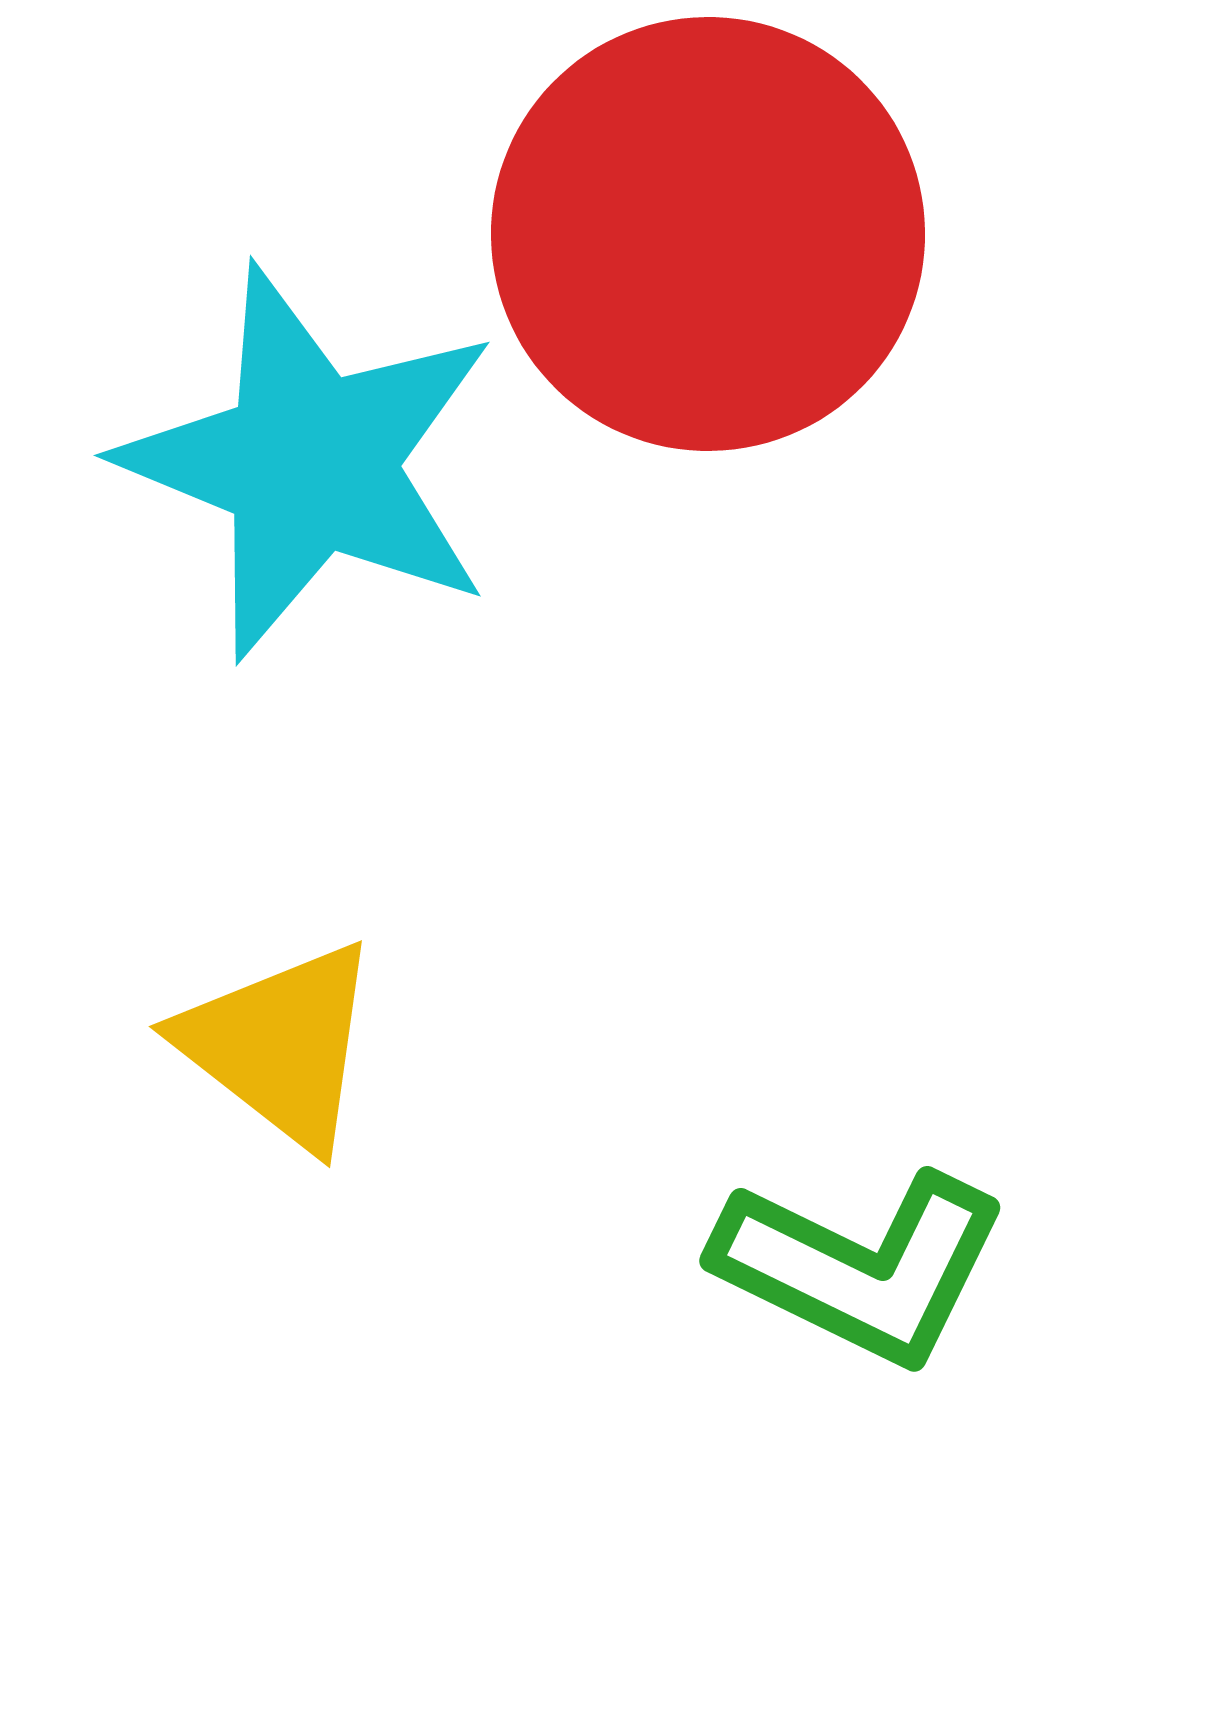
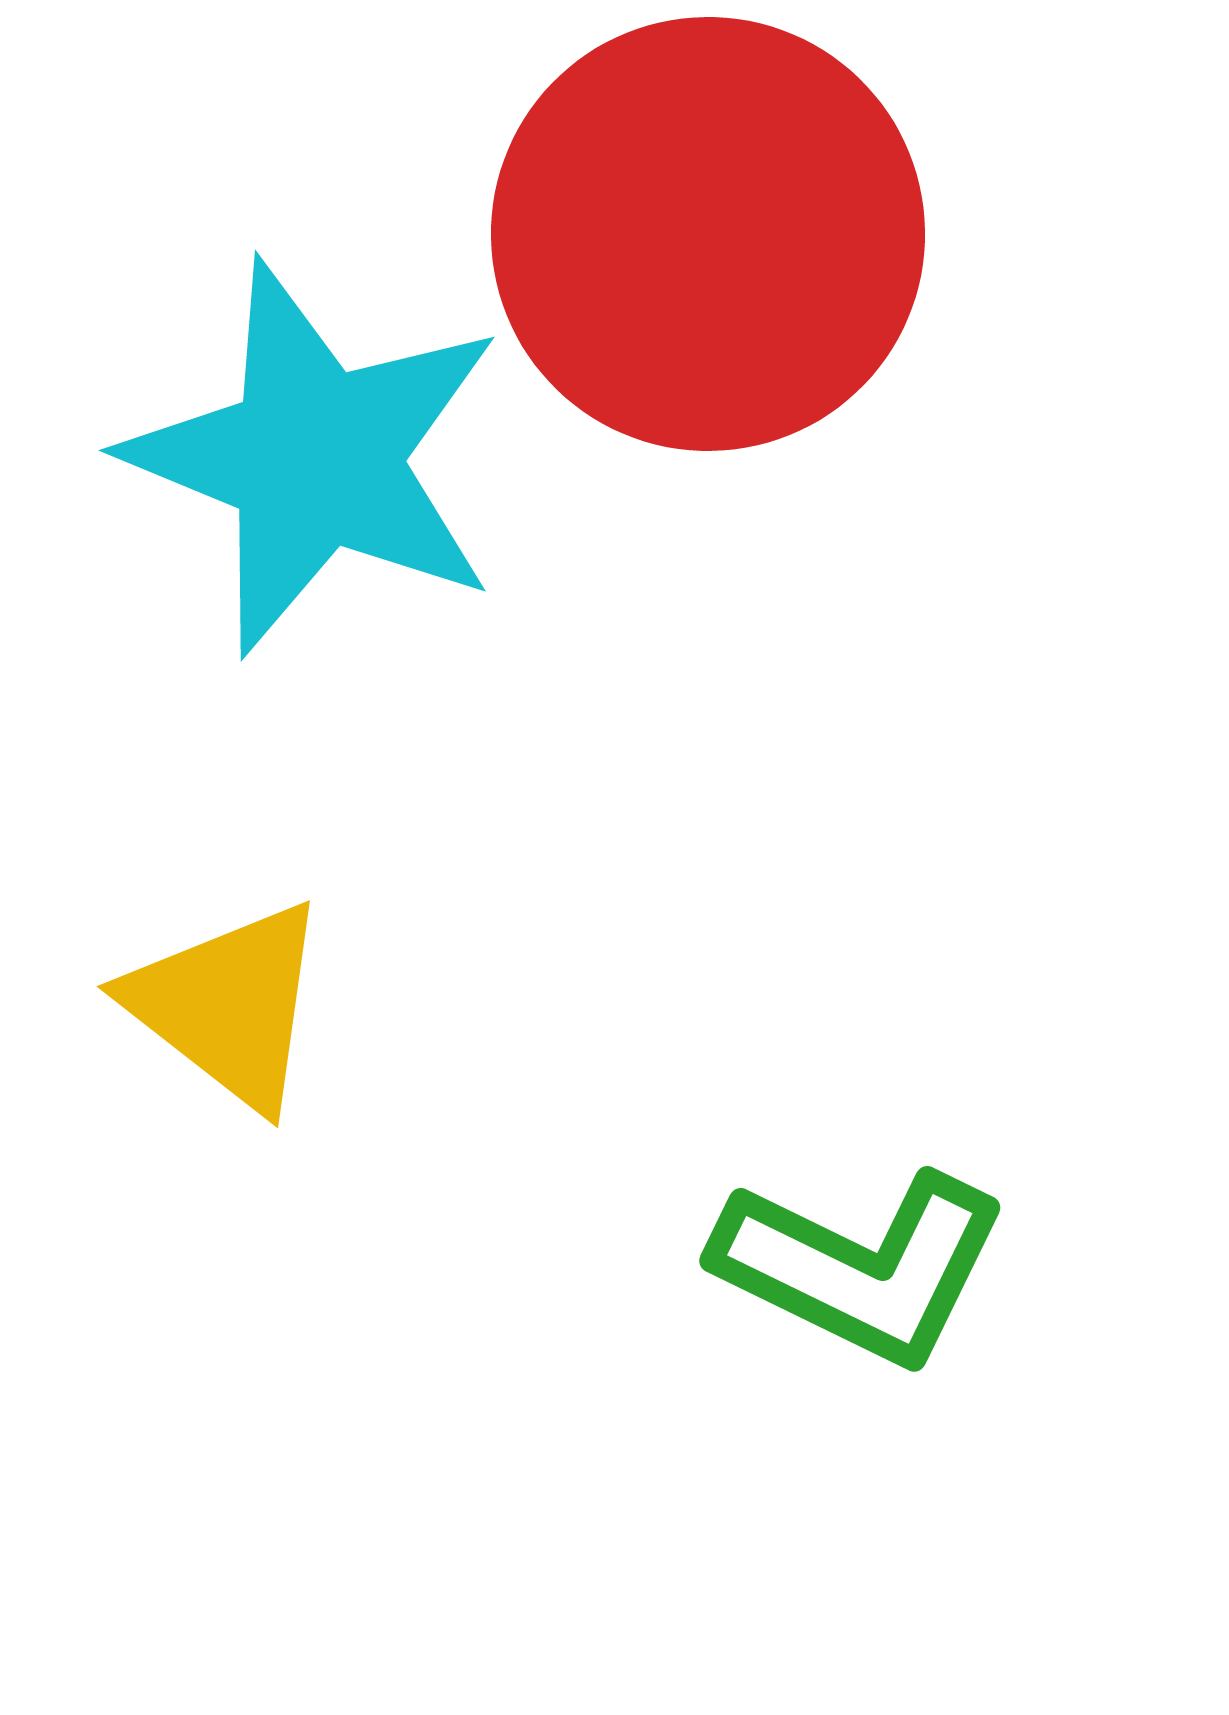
cyan star: moved 5 px right, 5 px up
yellow triangle: moved 52 px left, 40 px up
